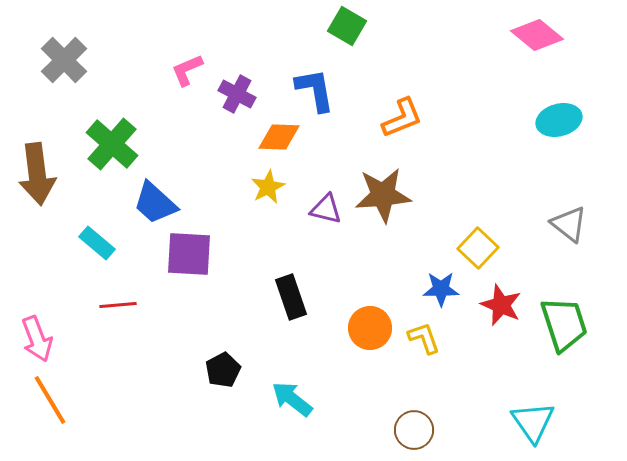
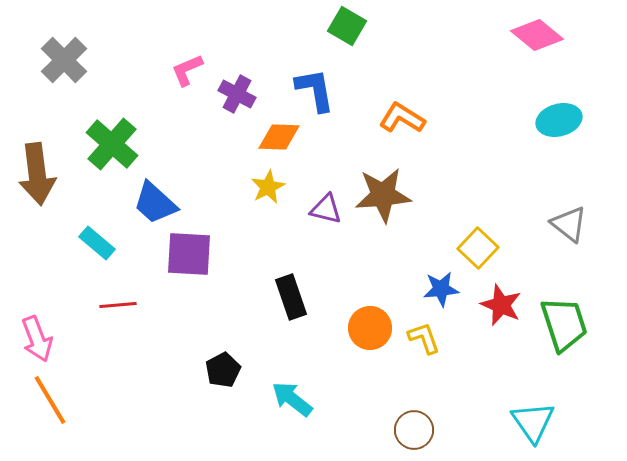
orange L-shape: rotated 126 degrees counterclockwise
blue star: rotated 6 degrees counterclockwise
